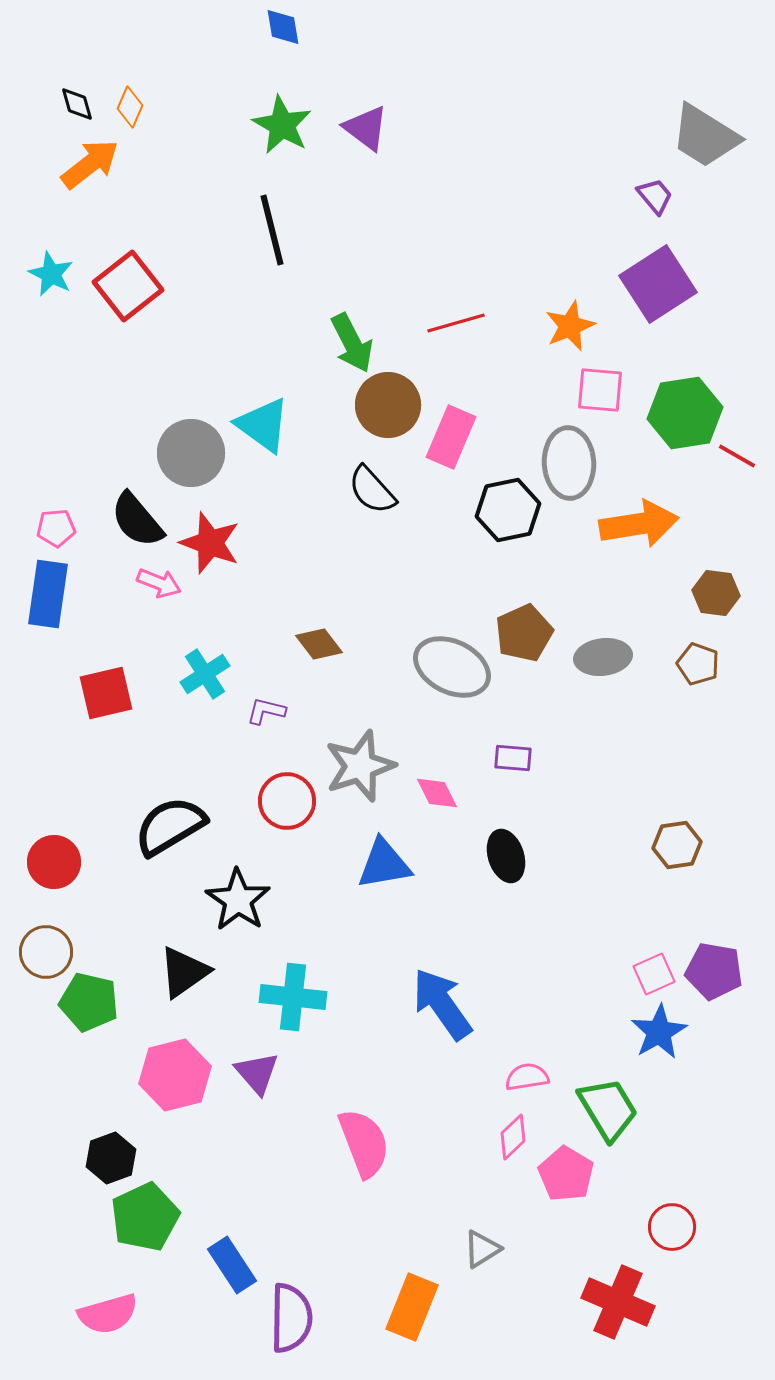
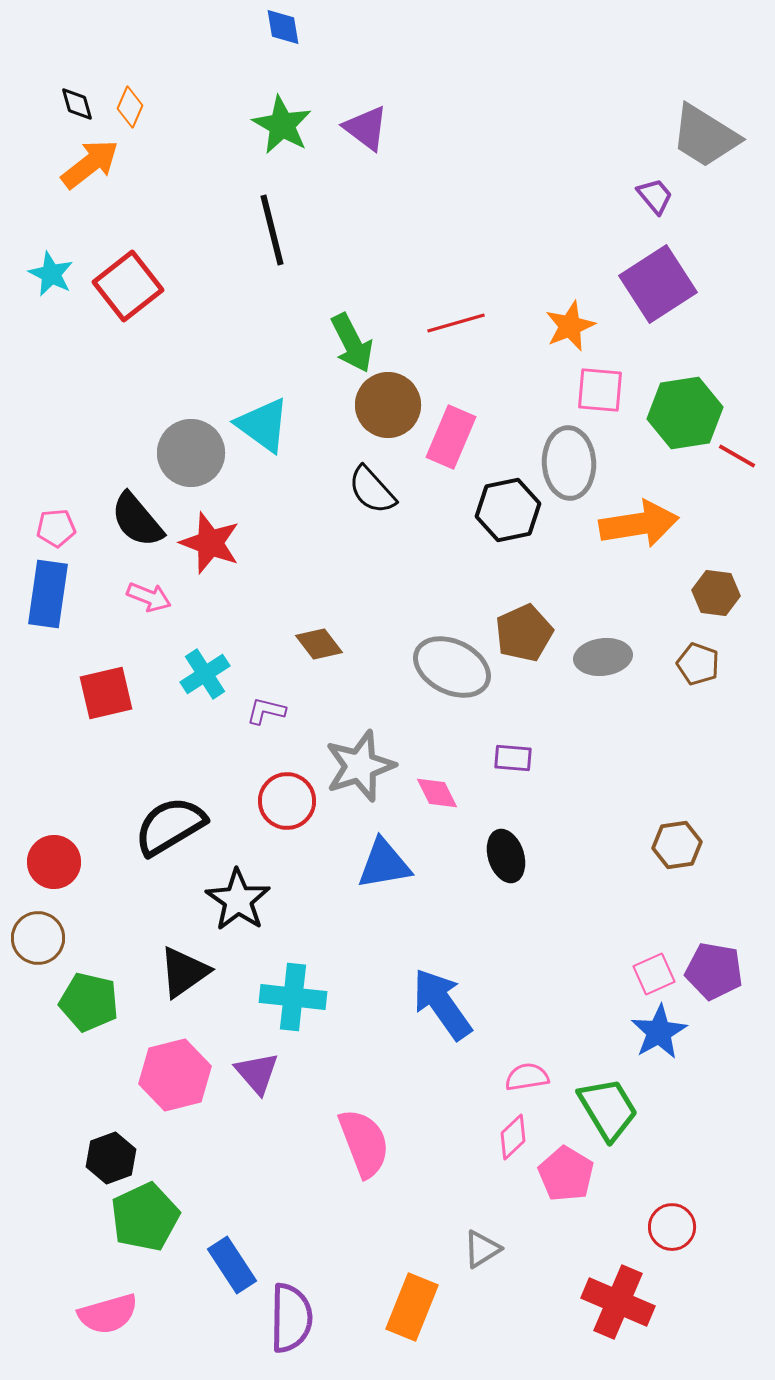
pink arrow at (159, 583): moved 10 px left, 14 px down
brown circle at (46, 952): moved 8 px left, 14 px up
